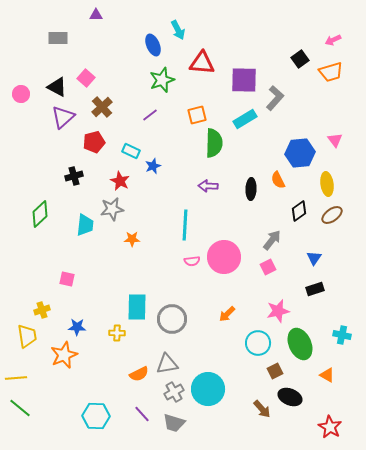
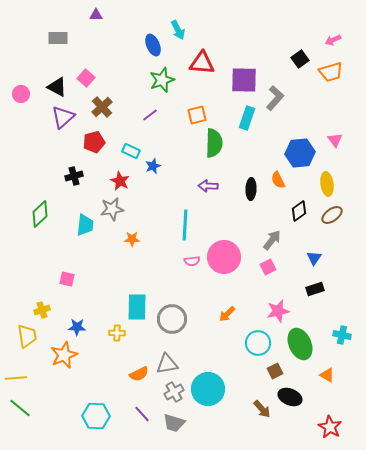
cyan rectangle at (245, 119): moved 2 px right, 1 px up; rotated 40 degrees counterclockwise
